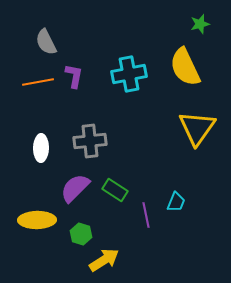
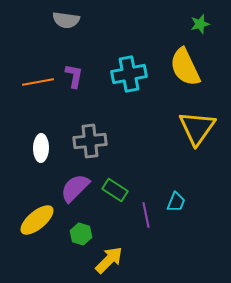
gray semicircle: moved 20 px right, 22 px up; rotated 56 degrees counterclockwise
yellow ellipse: rotated 39 degrees counterclockwise
yellow arrow: moved 5 px right; rotated 12 degrees counterclockwise
